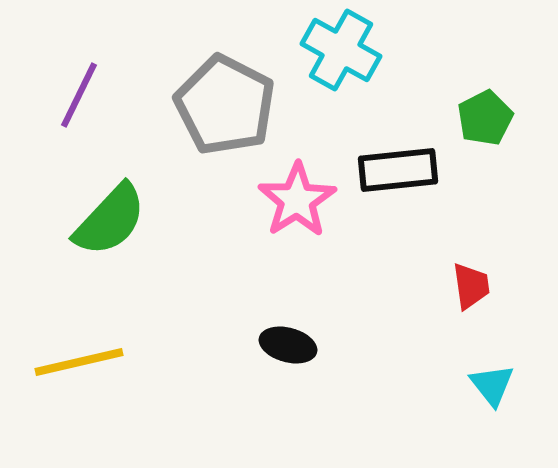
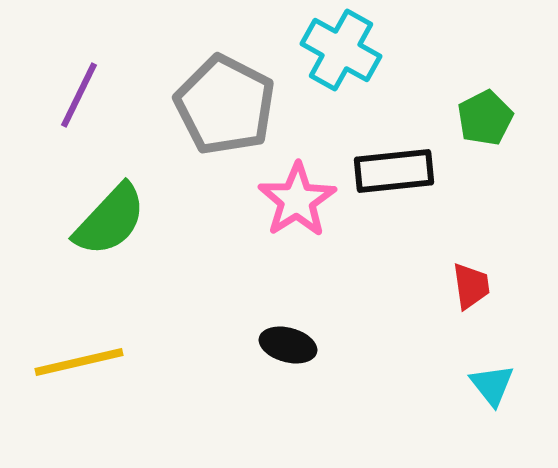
black rectangle: moved 4 px left, 1 px down
